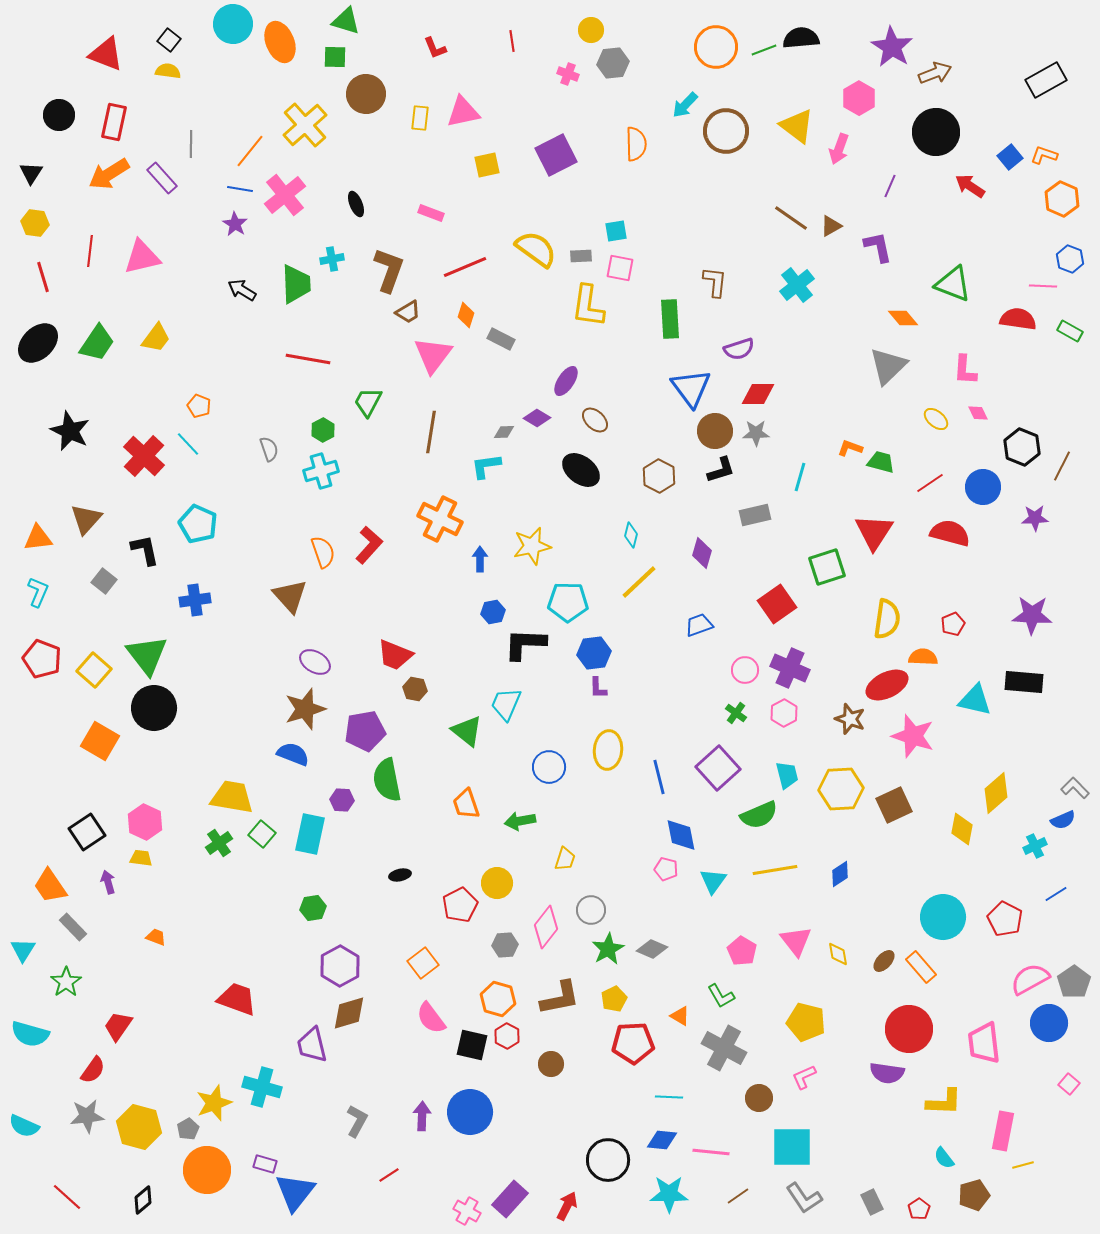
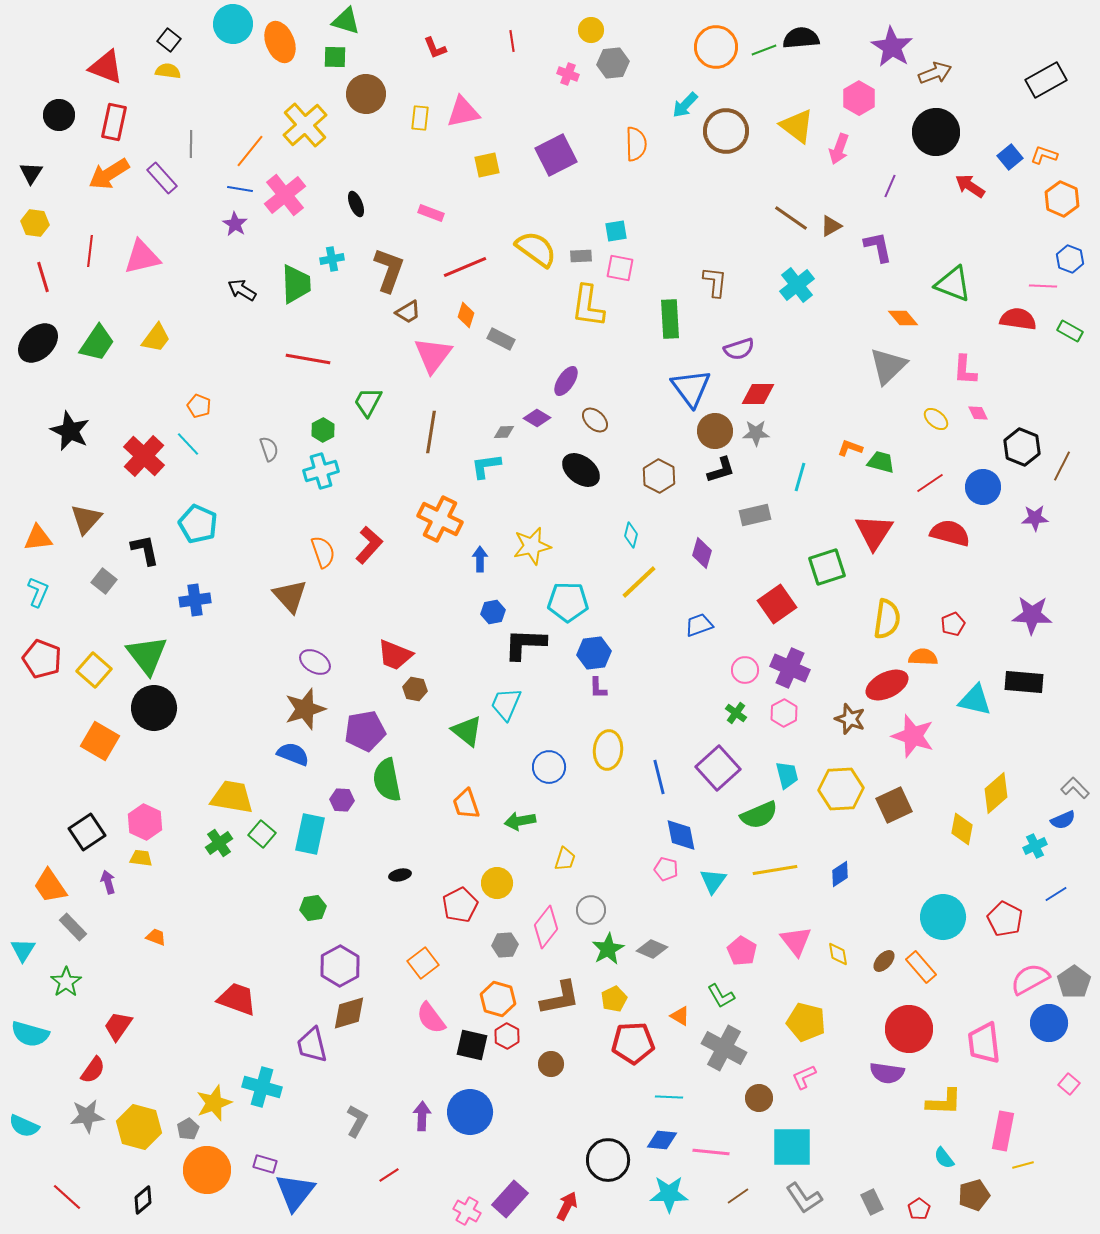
red triangle at (106, 54): moved 13 px down
